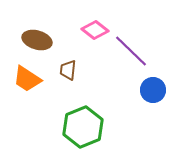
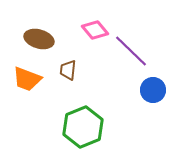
pink diamond: rotated 12 degrees clockwise
brown ellipse: moved 2 px right, 1 px up
orange trapezoid: rotated 12 degrees counterclockwise
